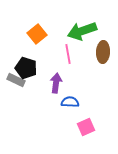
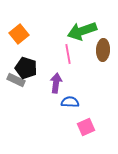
orange square: moved 18 px left
brown ellipse: moved 2 px up
